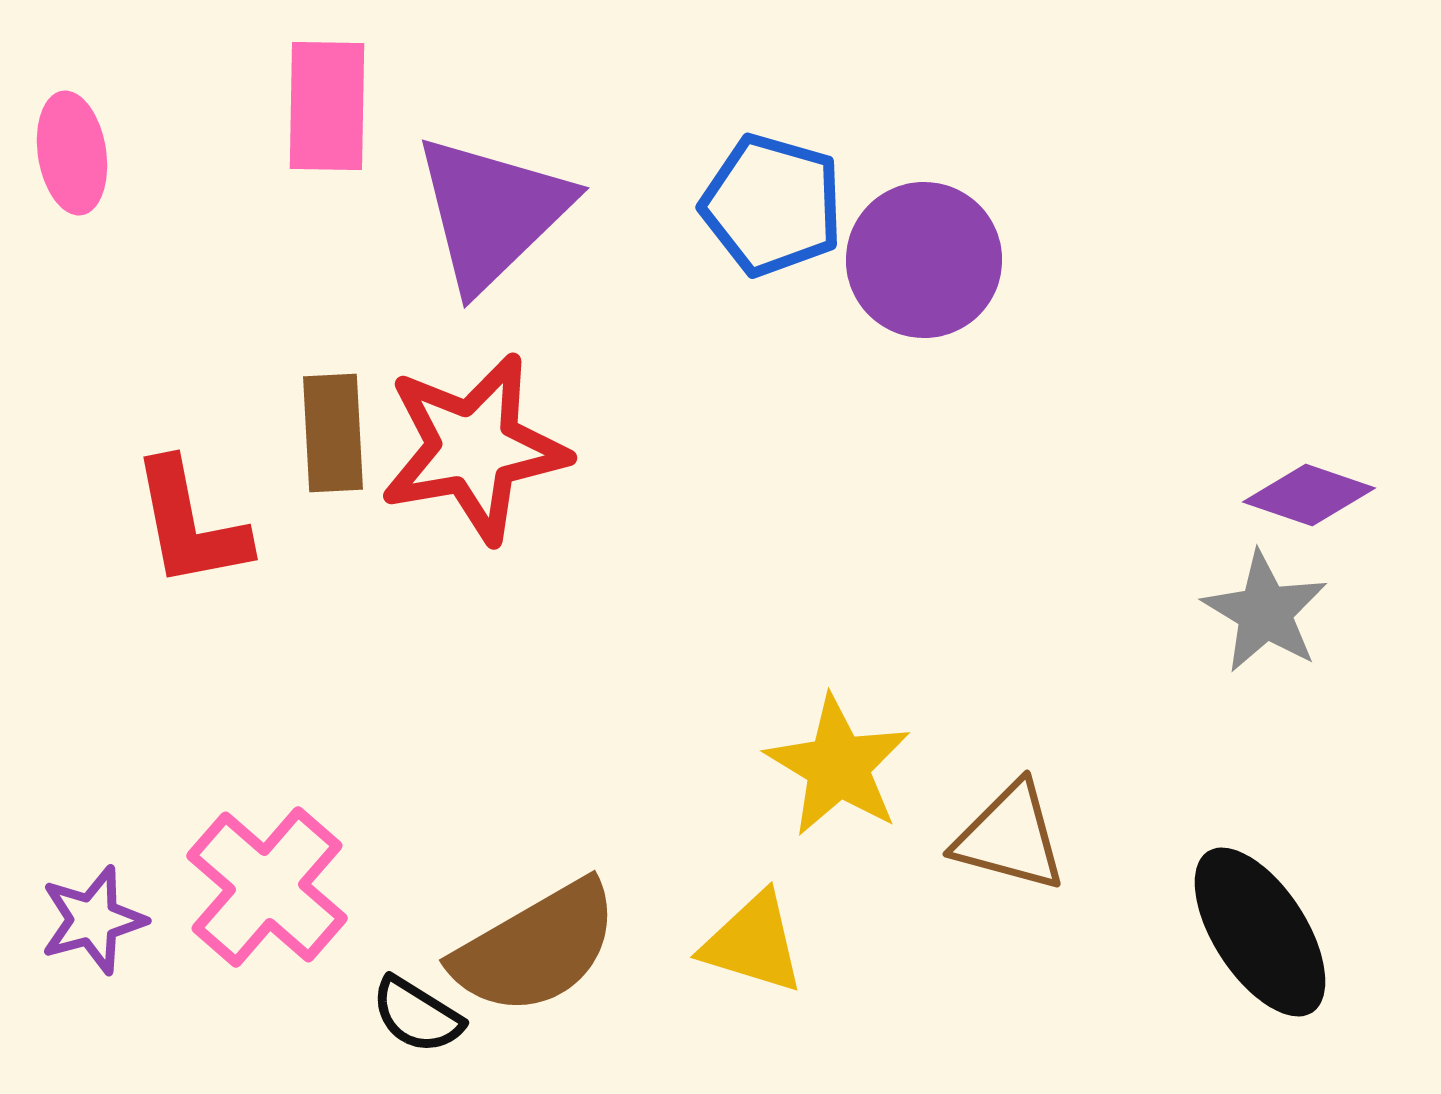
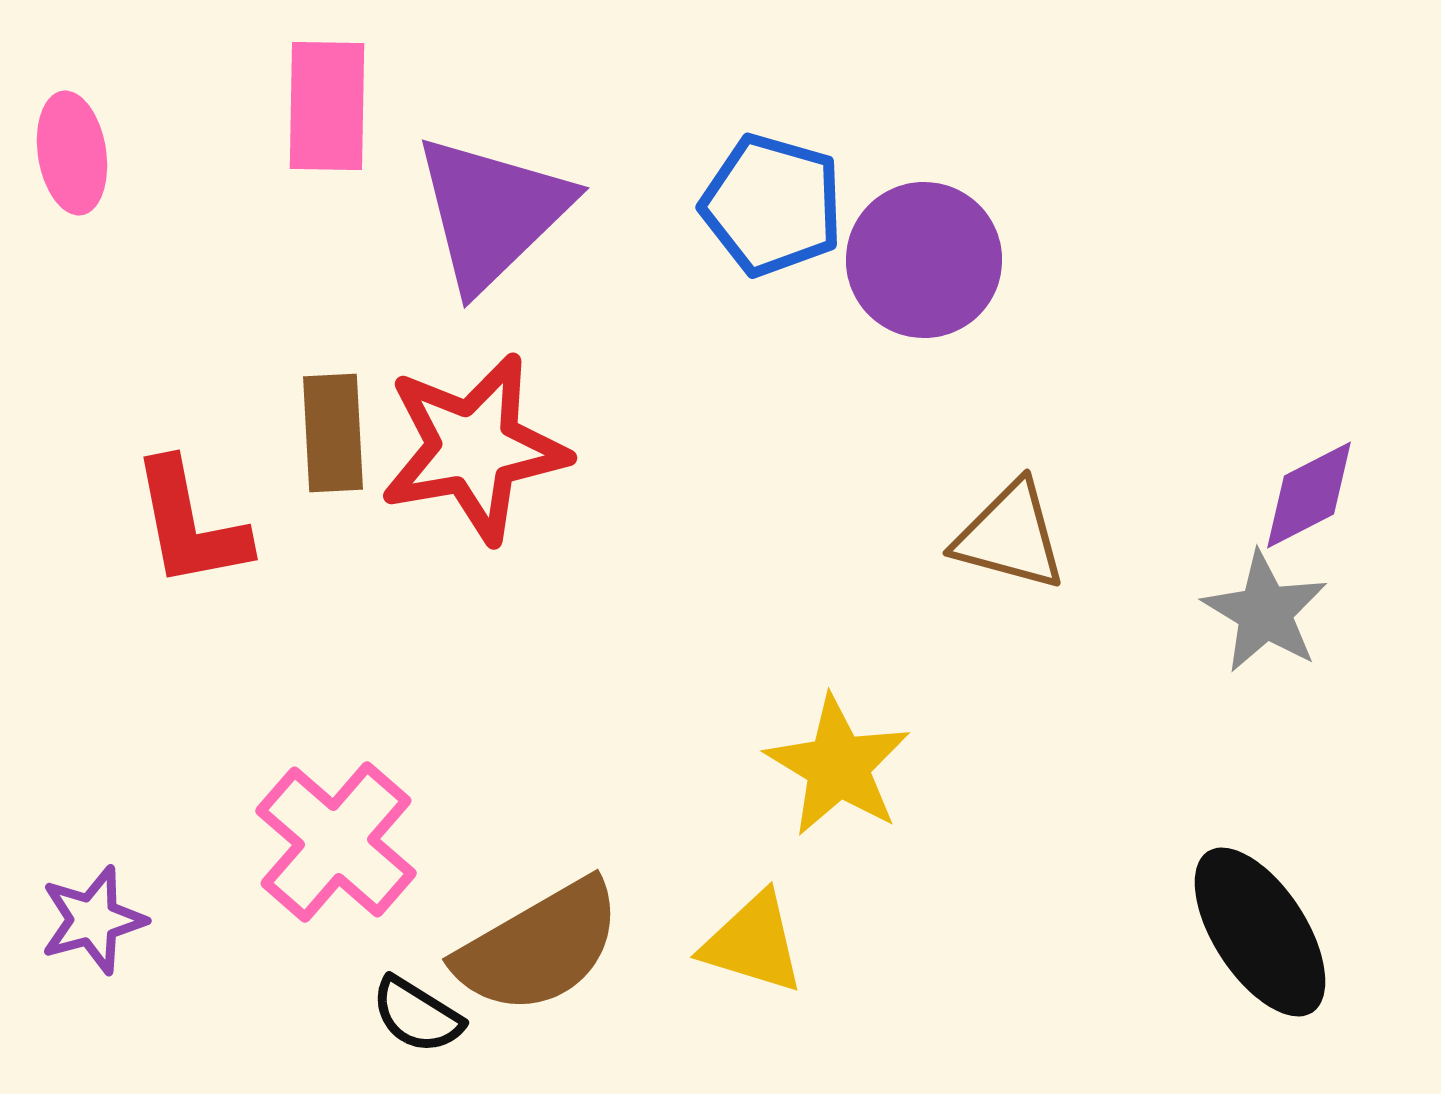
purple diamond: rotated 46 degrees counterclockwise
brown triangle: moved 301 px up
pink cross: moved 69 px right, 45 px up
brown semicircle: moved 3 px right, 1 px up
